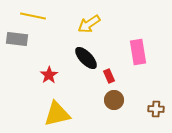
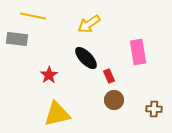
brown cross: moved 2 px left
